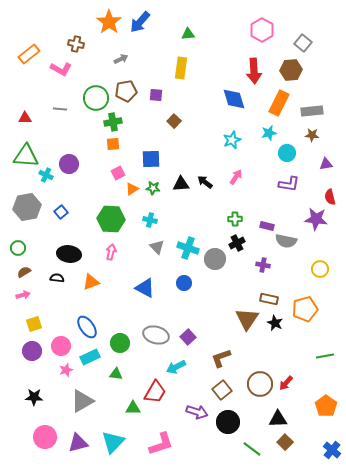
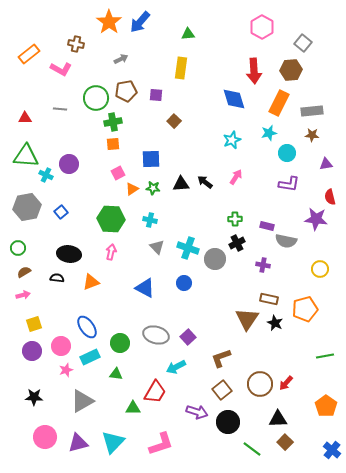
pink hexagon at (262, 30): moved 3 px up
